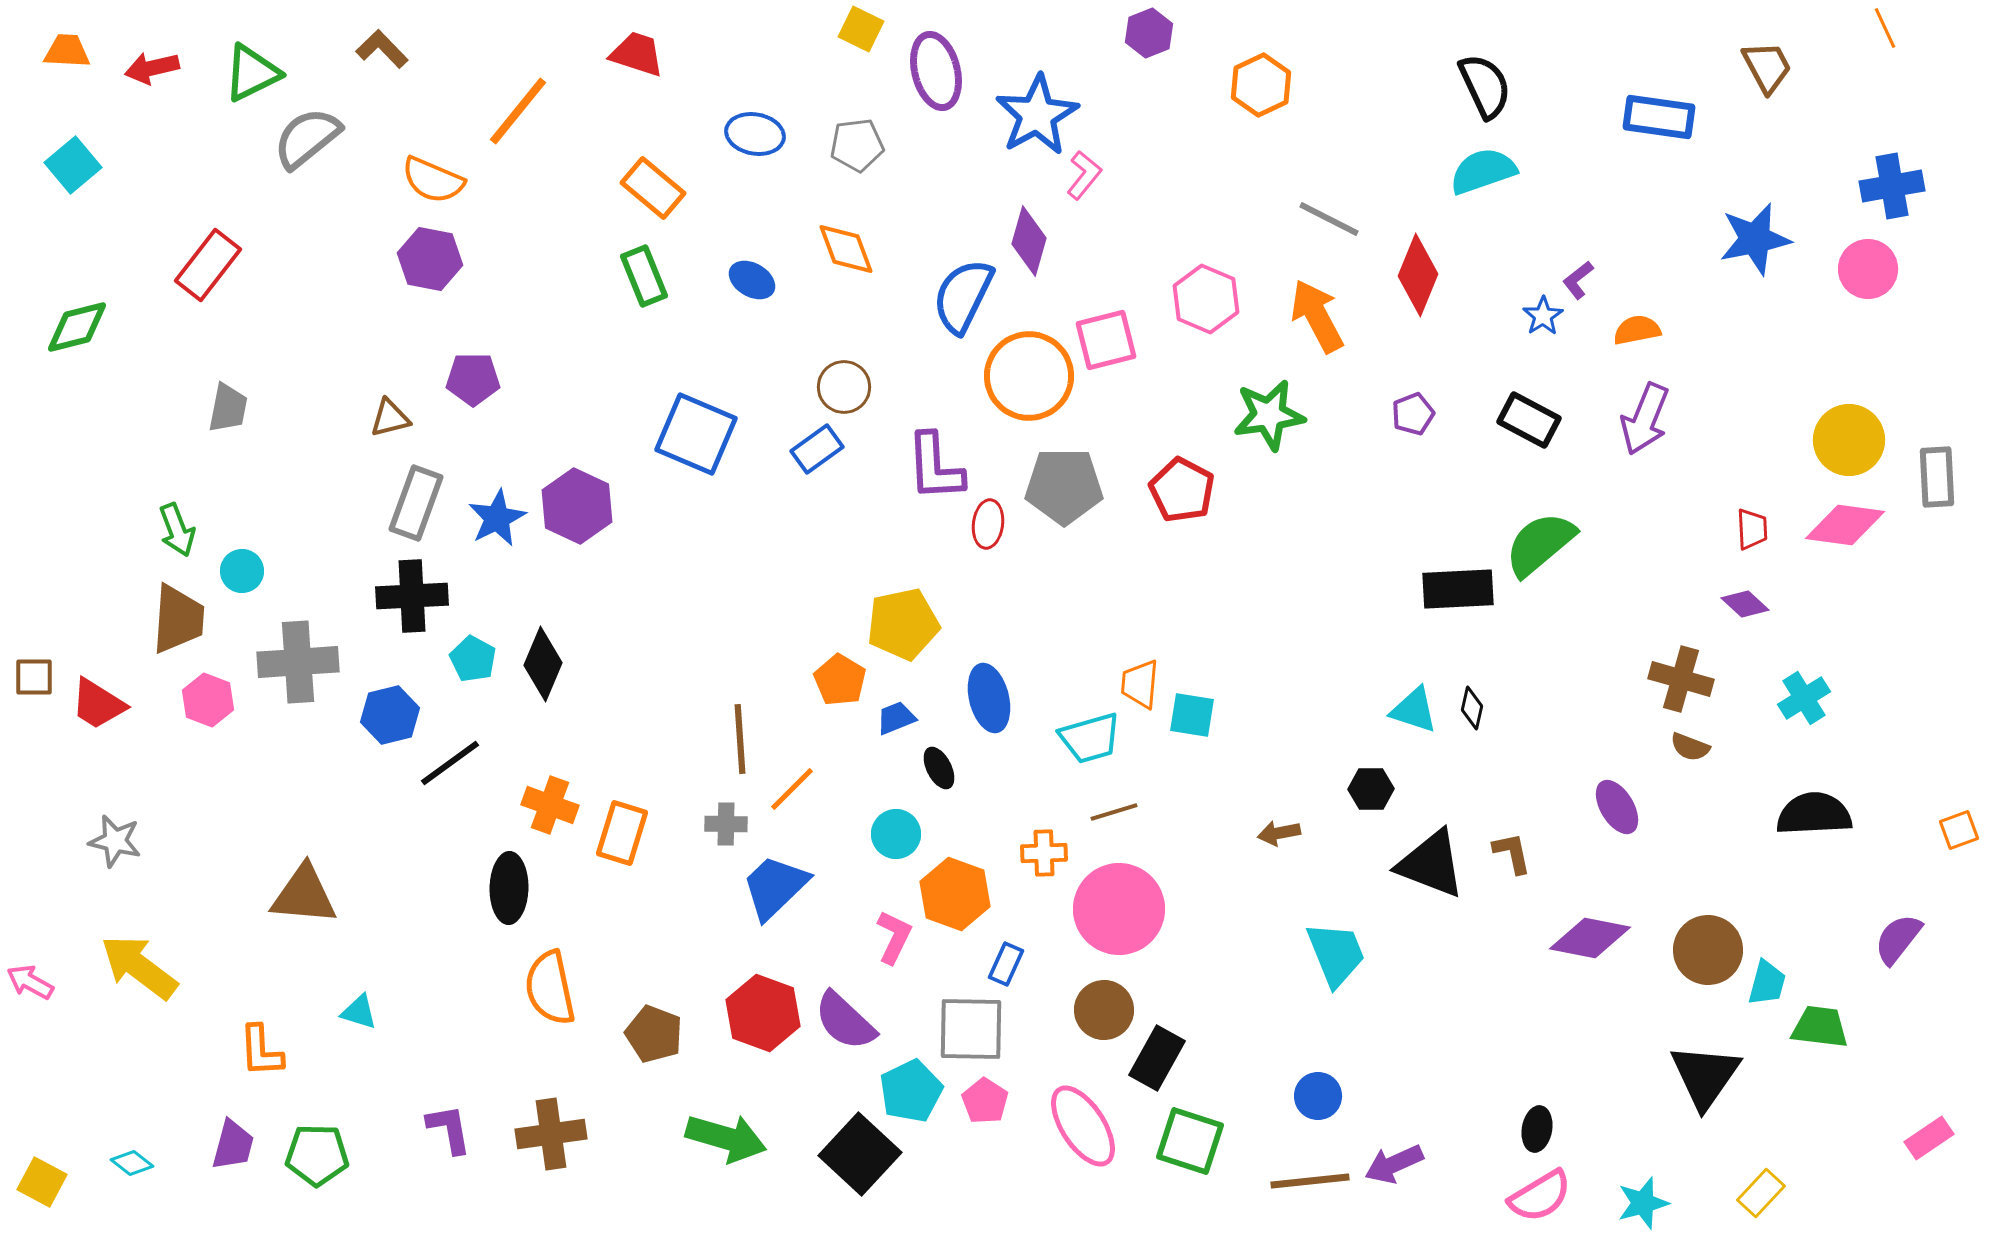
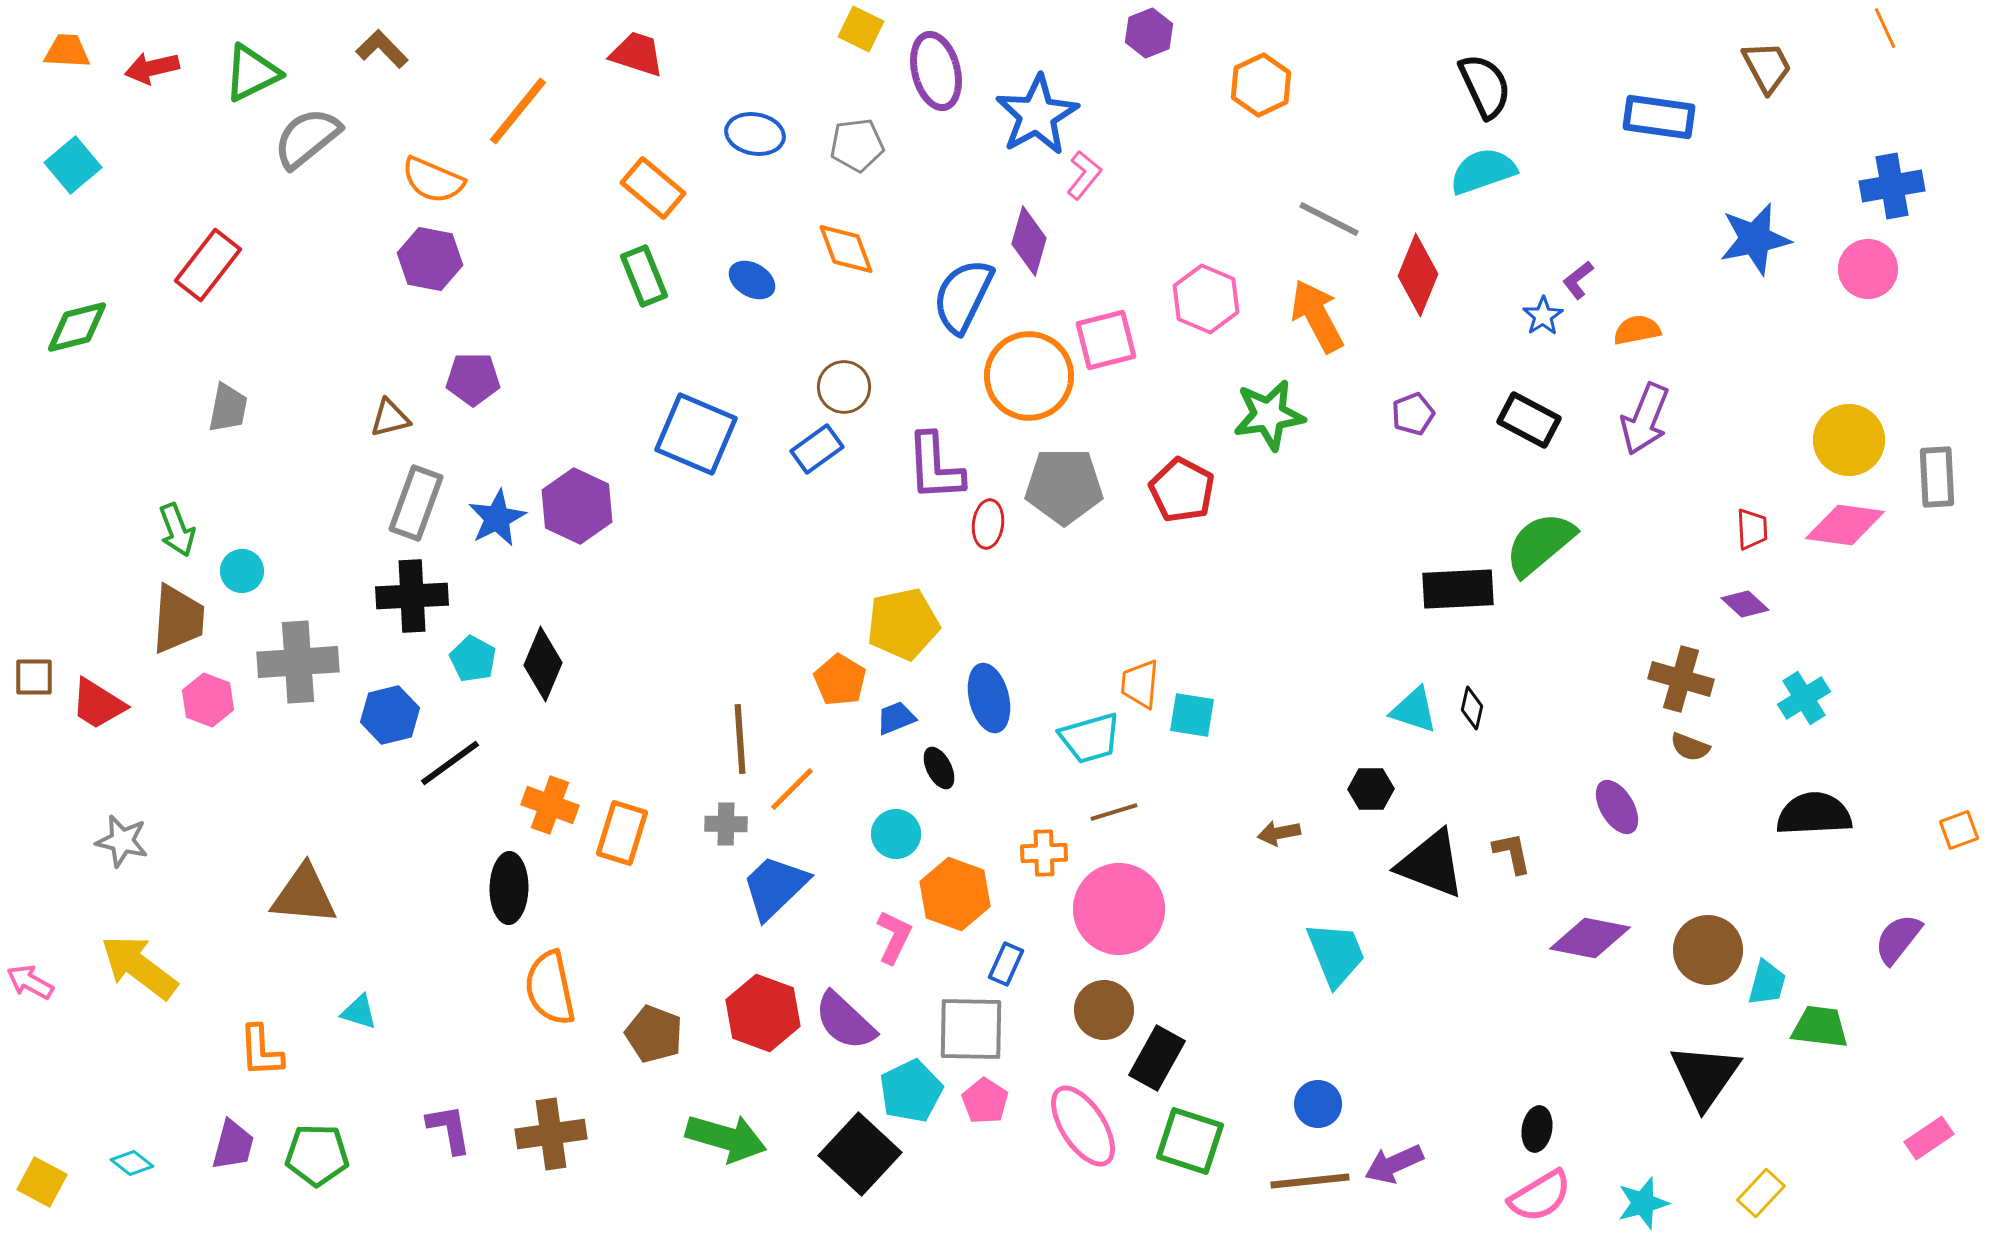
gray star at (115, 841): moved 7 px right
blue circle at (1318, 1096): moved 8 px down
